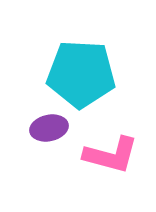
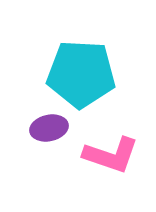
pink L-shape: rotated 4 degrees clockwise
